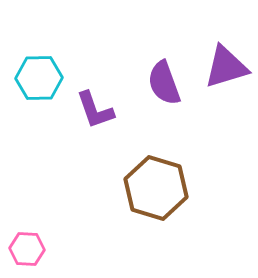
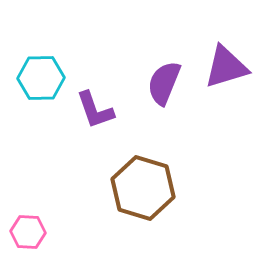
cyan hexagon: moved 2 px right
purple semicircle: rotated 42 degrees clockwise
brown hexagon: moved 13 px left
pink hexagon: moved 1 px right, 17 px up
